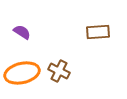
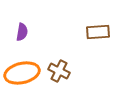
purple semicircle: rotated 66 degrees clockwise
